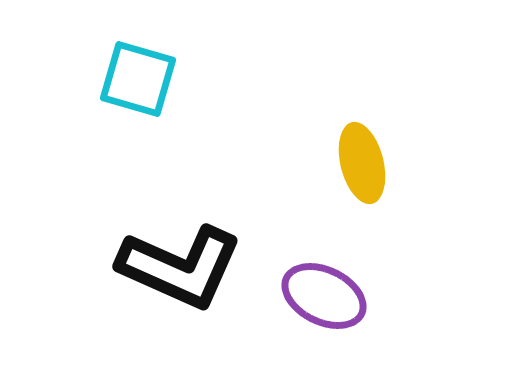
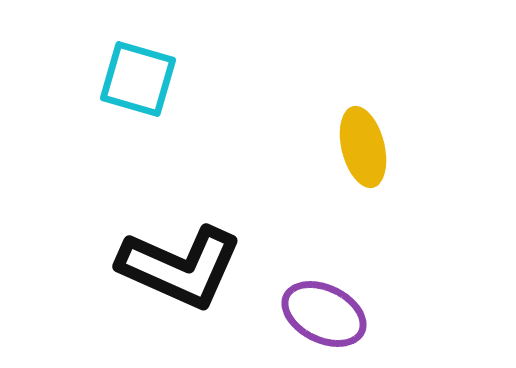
yellow ellipse: moved 1 px right, 16 px up
purple ellipse: moved 18 px down
